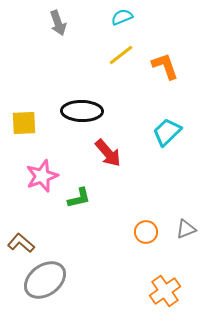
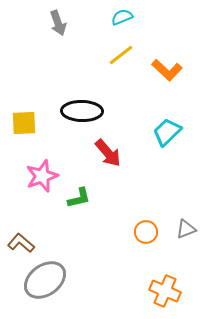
orange L-shape: moved 2 px right, 4 px down; rotated 152 degrees clockwise
orange cross: rotated 32 degrees counterclockwise
